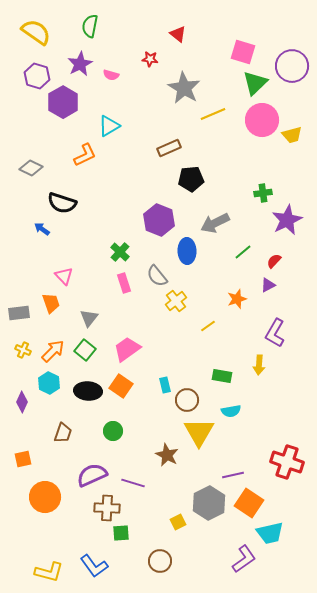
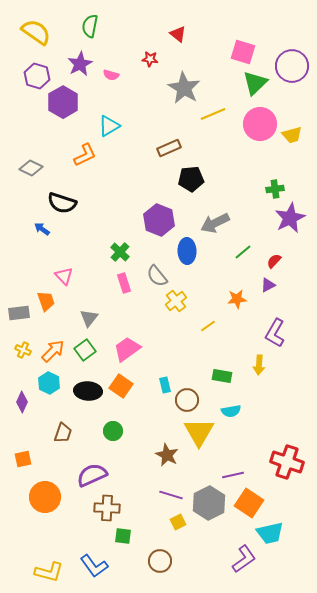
pink circle at (262, 120): moved 2 px left, 4 px down
green cross at (263, 193): moved 12 px right, 4 px up
purple star at (287, 220): moved 3 px right, 2 px up
orange star at (237, 299): rotated 12 degrees clockwise
orange trapezoid at (51, 303): moved 5 px left, 2 px up
green square at (85, 350): rotated 15 degrees clockwise
purple line at (133, 483): moved 38 px right, 12 px down
green square at (121, 533): moved 2 px right, 3 px down; rotated 12 degrees clockwise
